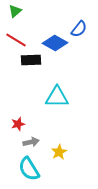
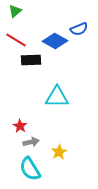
blue semicircle: rotated 30 degrees clockwise
blue diamond: moved 2 px up
red star: moved 2 px right, 2 px down; rotated 24 degrees counterclockwise
cyan semicircle: moved 1 px right
